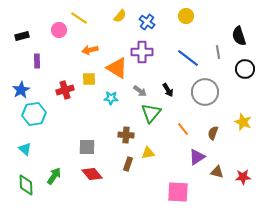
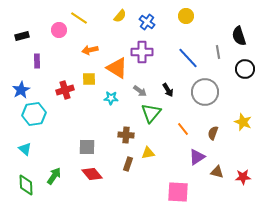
blue line: rotated 10 degrees clockwise
